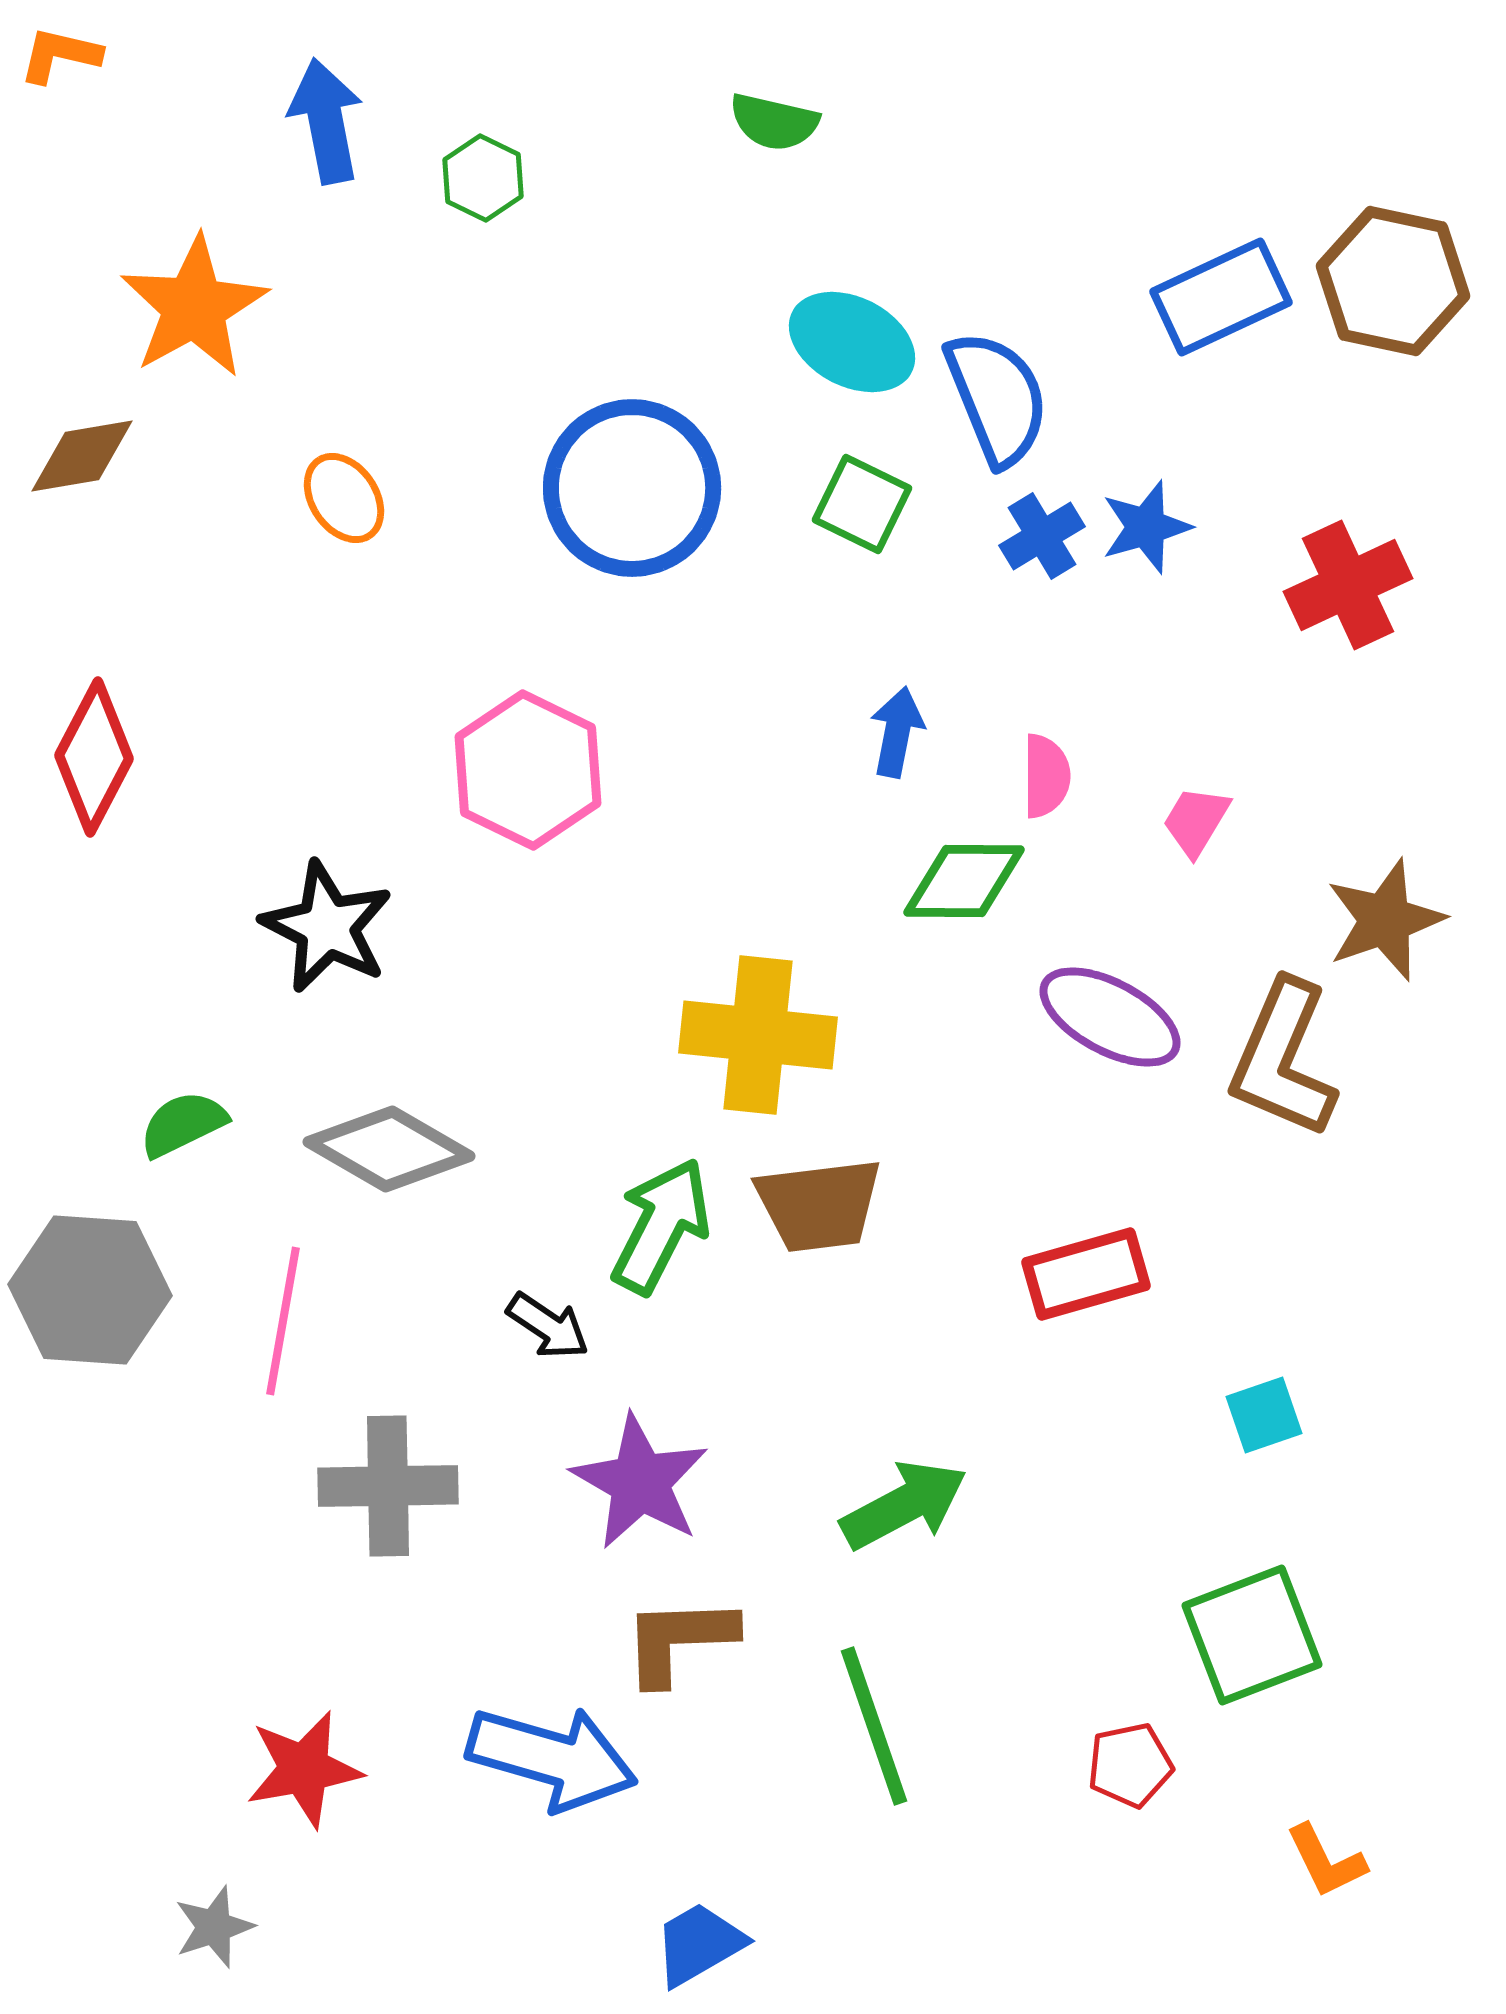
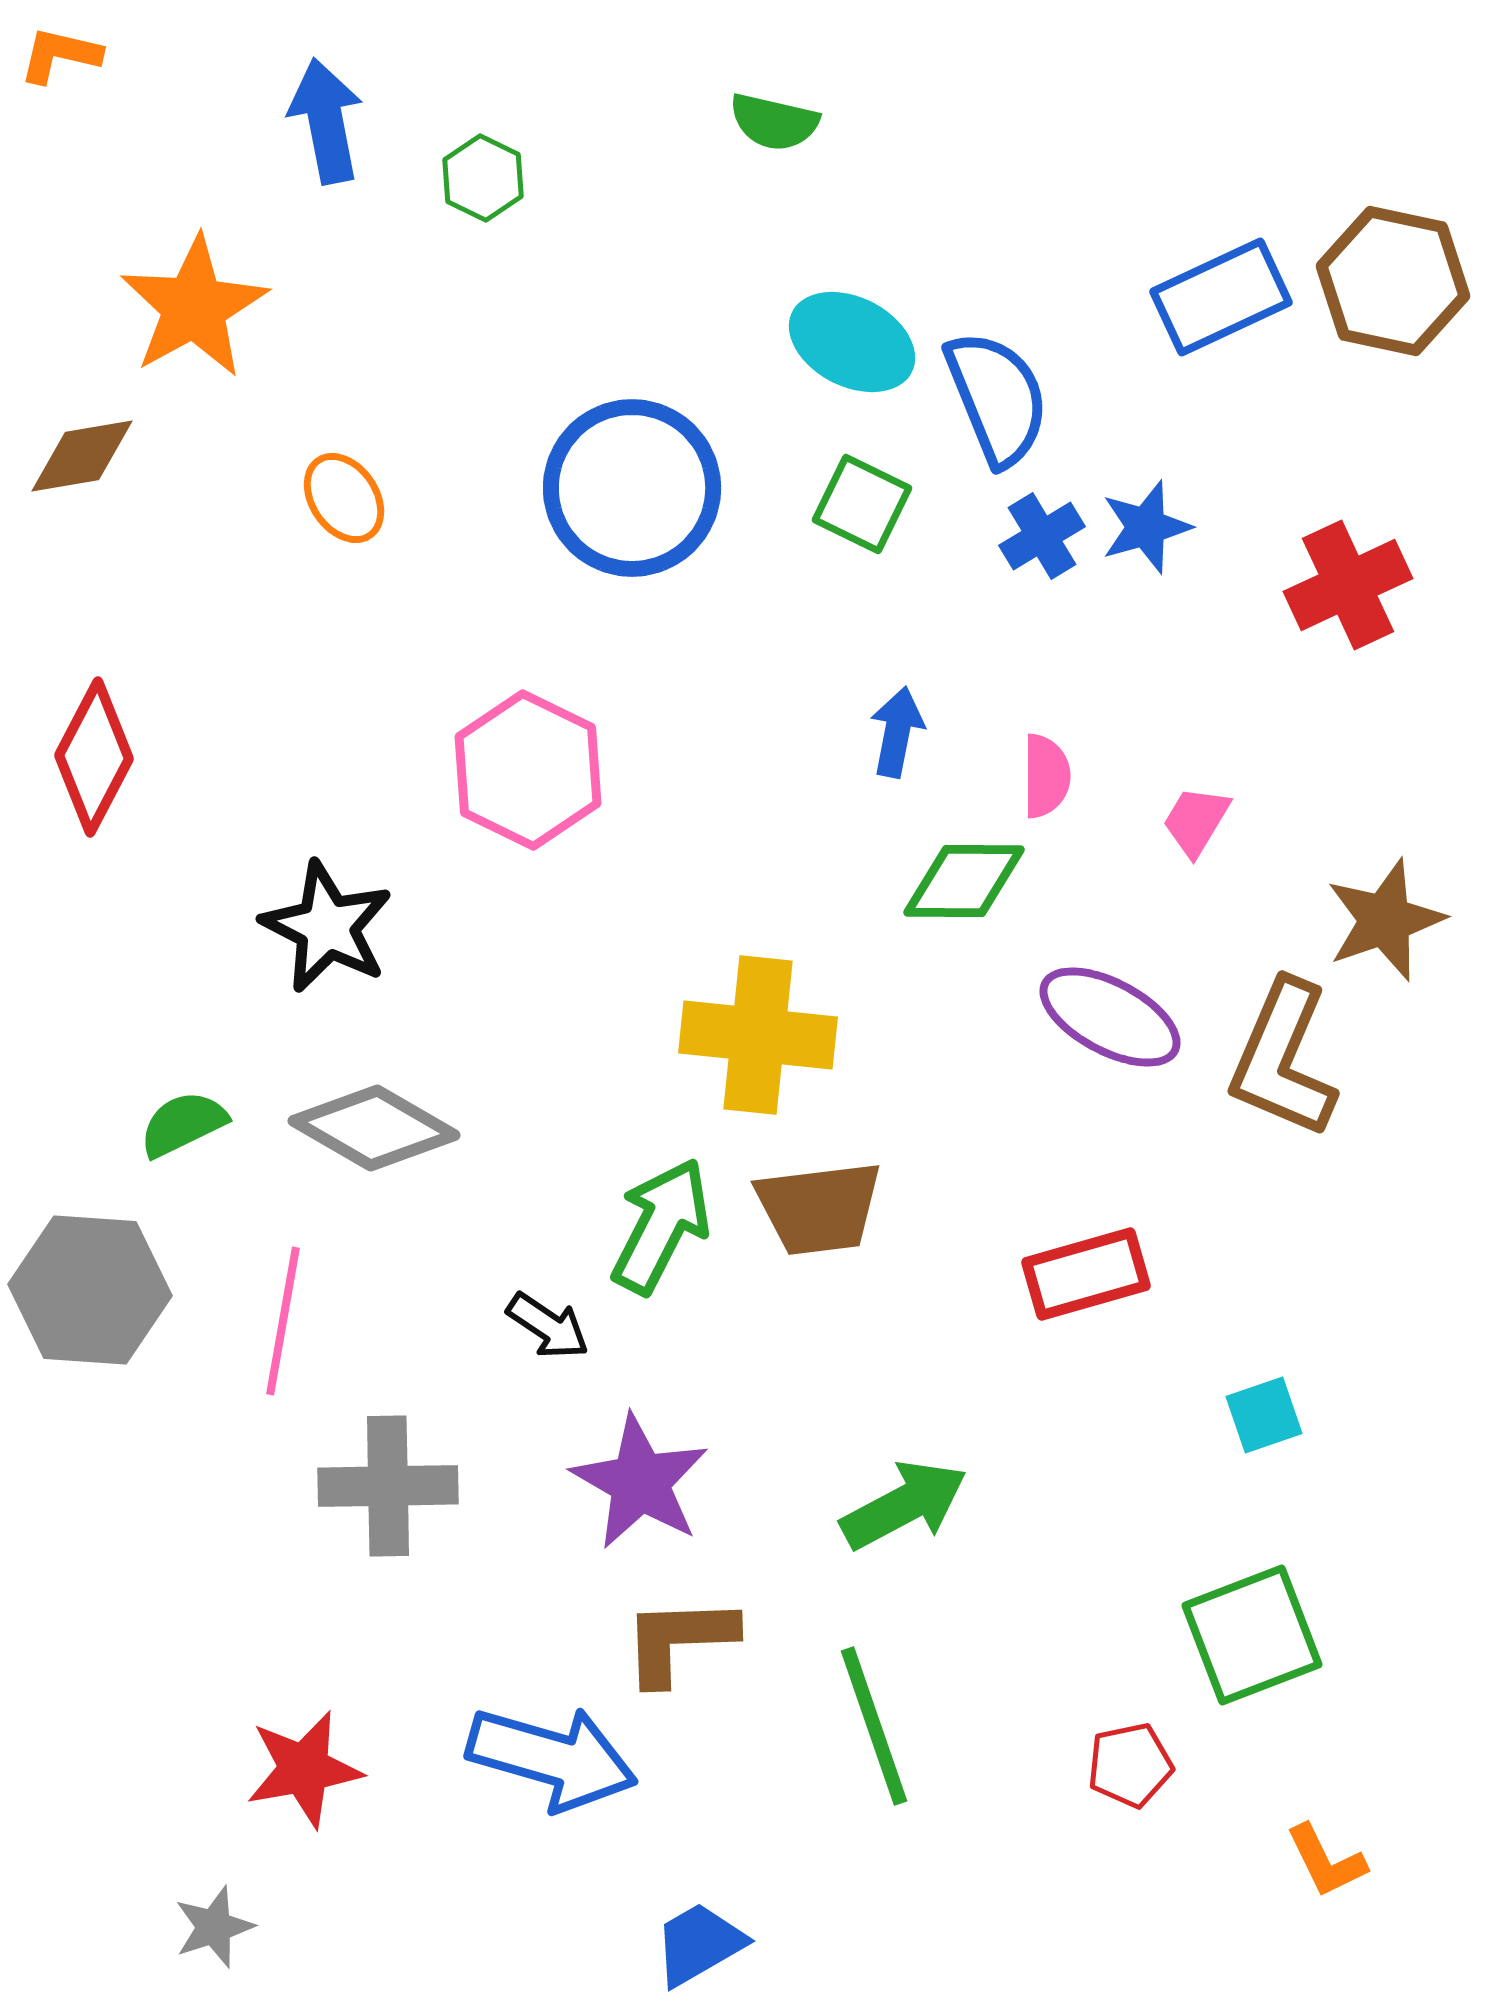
gray diamond at (389, 1149): moved 15 px left, 21 px up
brown trapezoid at (819, 1205): moved 3 px down
